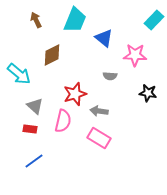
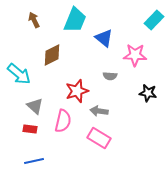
brown arrow: moved 2 px left
red star: moved 2 px right, 3 px up
blue line: rotated 24 degrees clockwise
